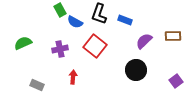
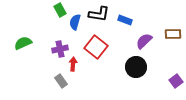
black L-shape: rotated 100 degrees counterclockwise
blue semicircle: rotated 77 degrees clockwise
brown rectangle: moved 2 px up
red square: moved 1 px right, 1 px down
black circle: moved 3 px up
red arrow: moved 13 px up
gray rectangle: moved 24 px right, 4 px up; rotated 32 degrees clockwise
